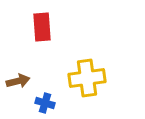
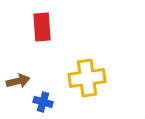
blue cross: moved 2 px left, 1 px up
